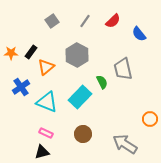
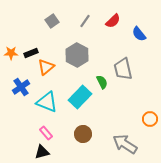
black rectangle: moved 1 px down; rotated 32 degrees clockwise
pink rectangle: rotated 24 degrees clockwise
